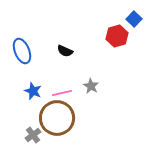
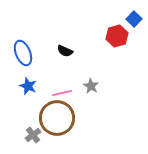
blue ellipse: moved 1 px right, 2 px down
blue star: moved 5 px left, 5 px up
